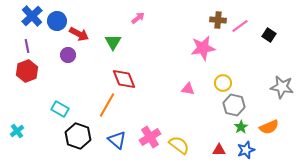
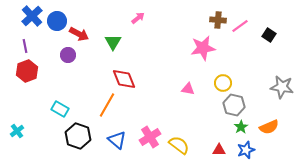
purple line: moved 2 px left
